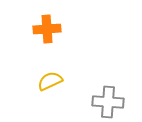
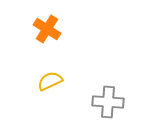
orange cross: rotated 36 degrees clockwise
